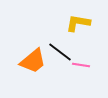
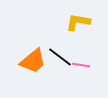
yellow L-shape: moved 1 px up
black line: moved 5 px down
